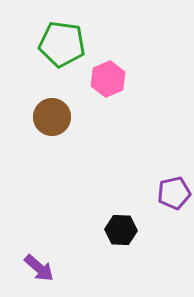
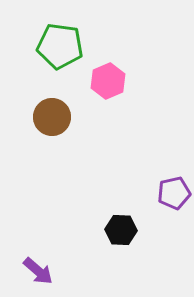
green pentagon: moved 2 px left, 2 px down
pink hexagon: moved 2 px down
purple arrow: moved 1 px left, 3 px down
